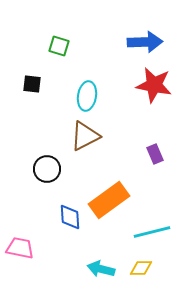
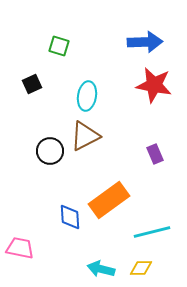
black square: rotated 30 degrees counterclockwise
black circle: moved 3 px right, 18 px up
